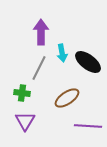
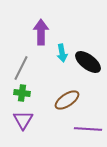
gray line: moved 18 px left
brown ellipse: moved 2 px down
purple triangle: moved 2 px left, 1 px up
purple line: moved 3 px down
